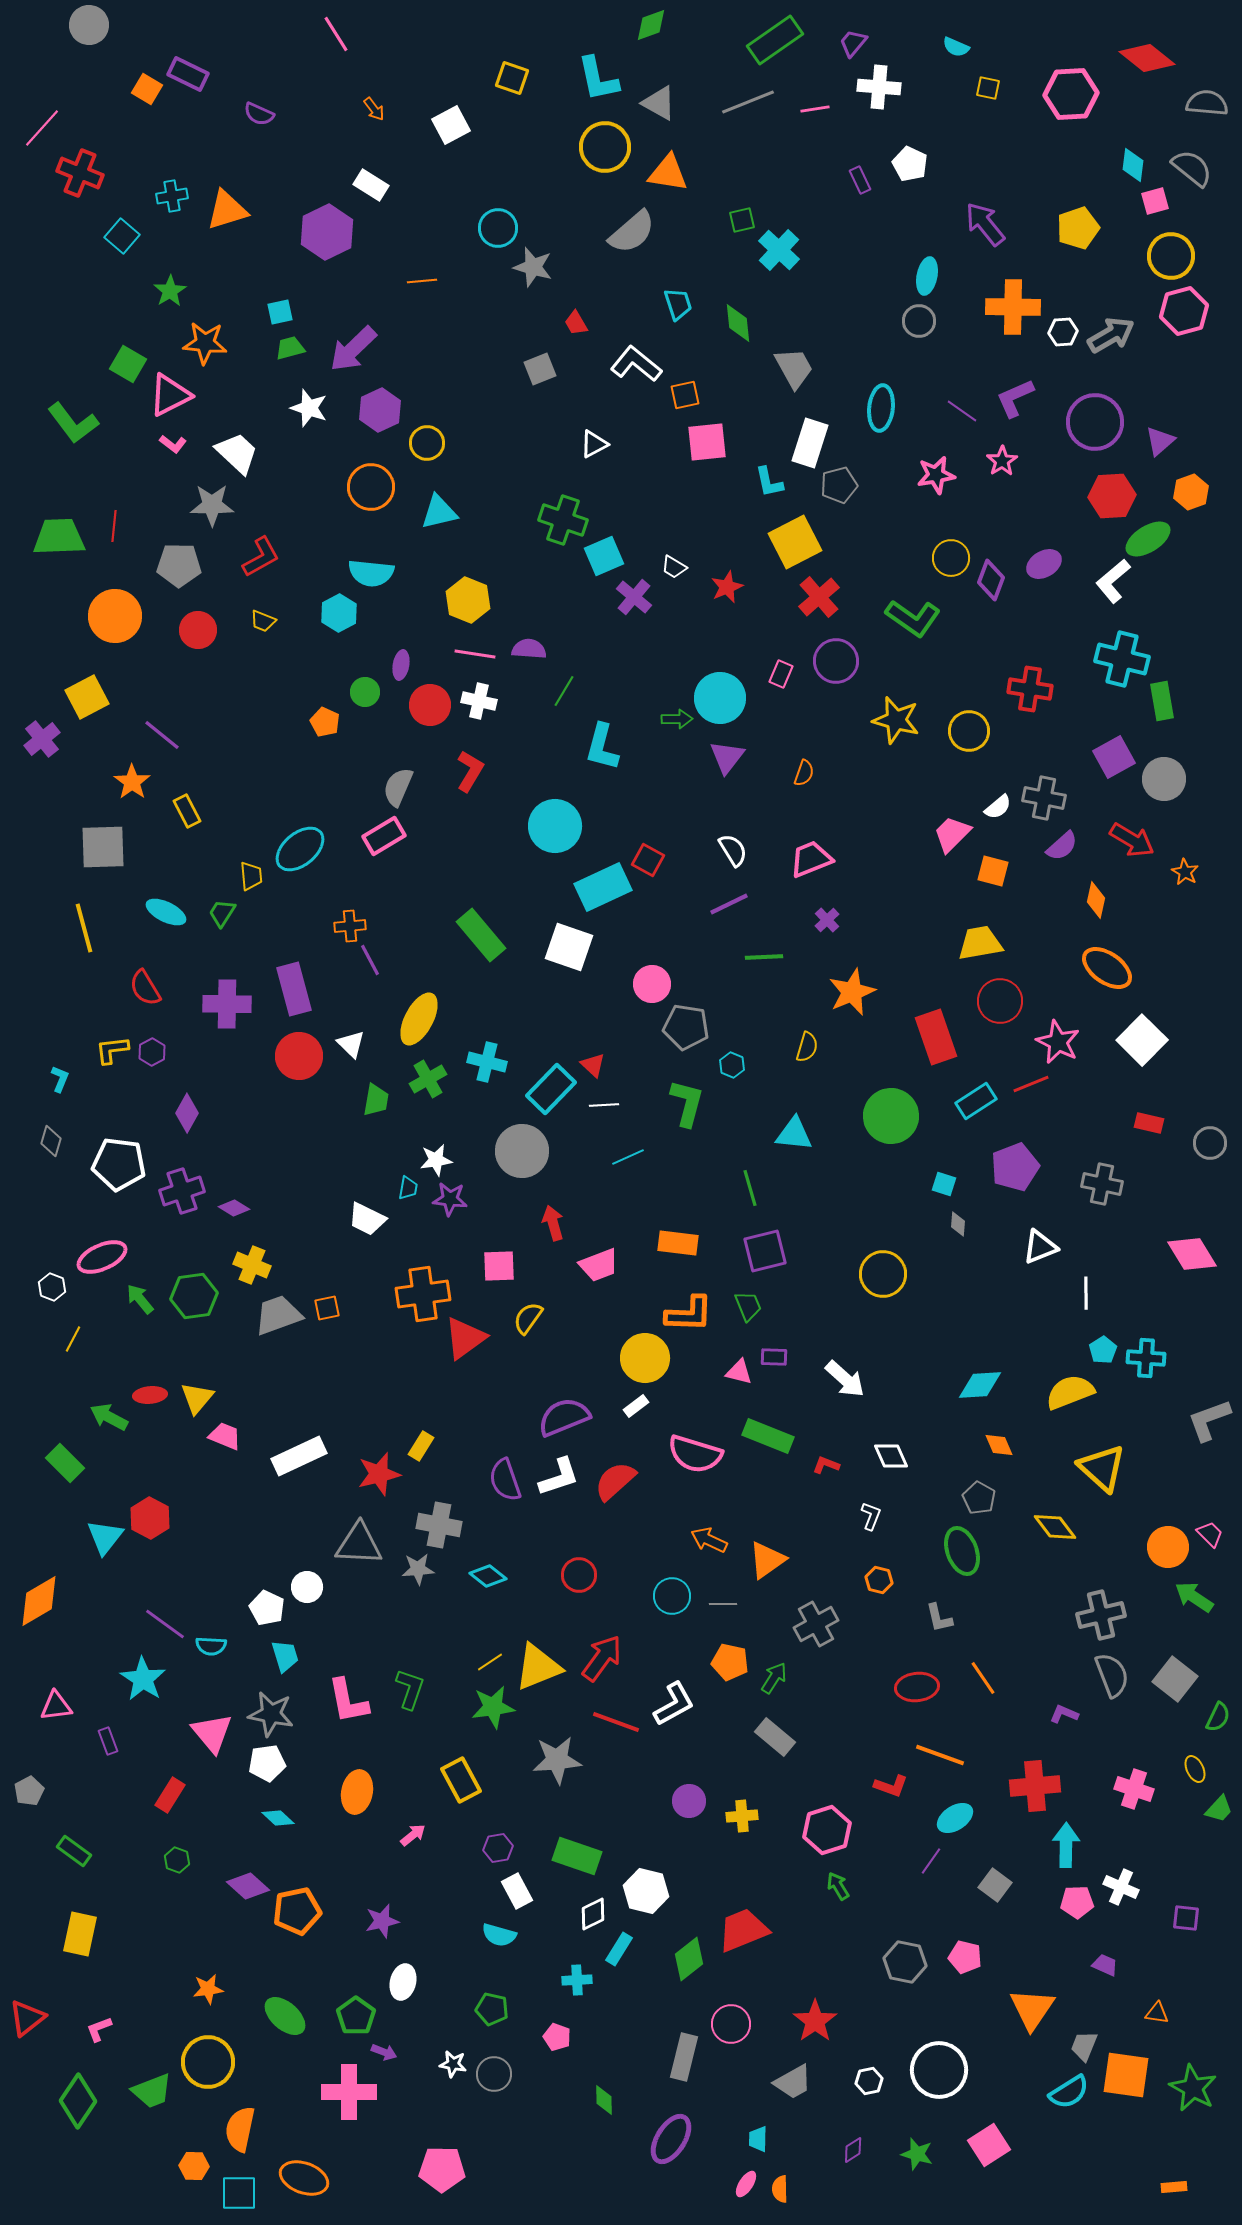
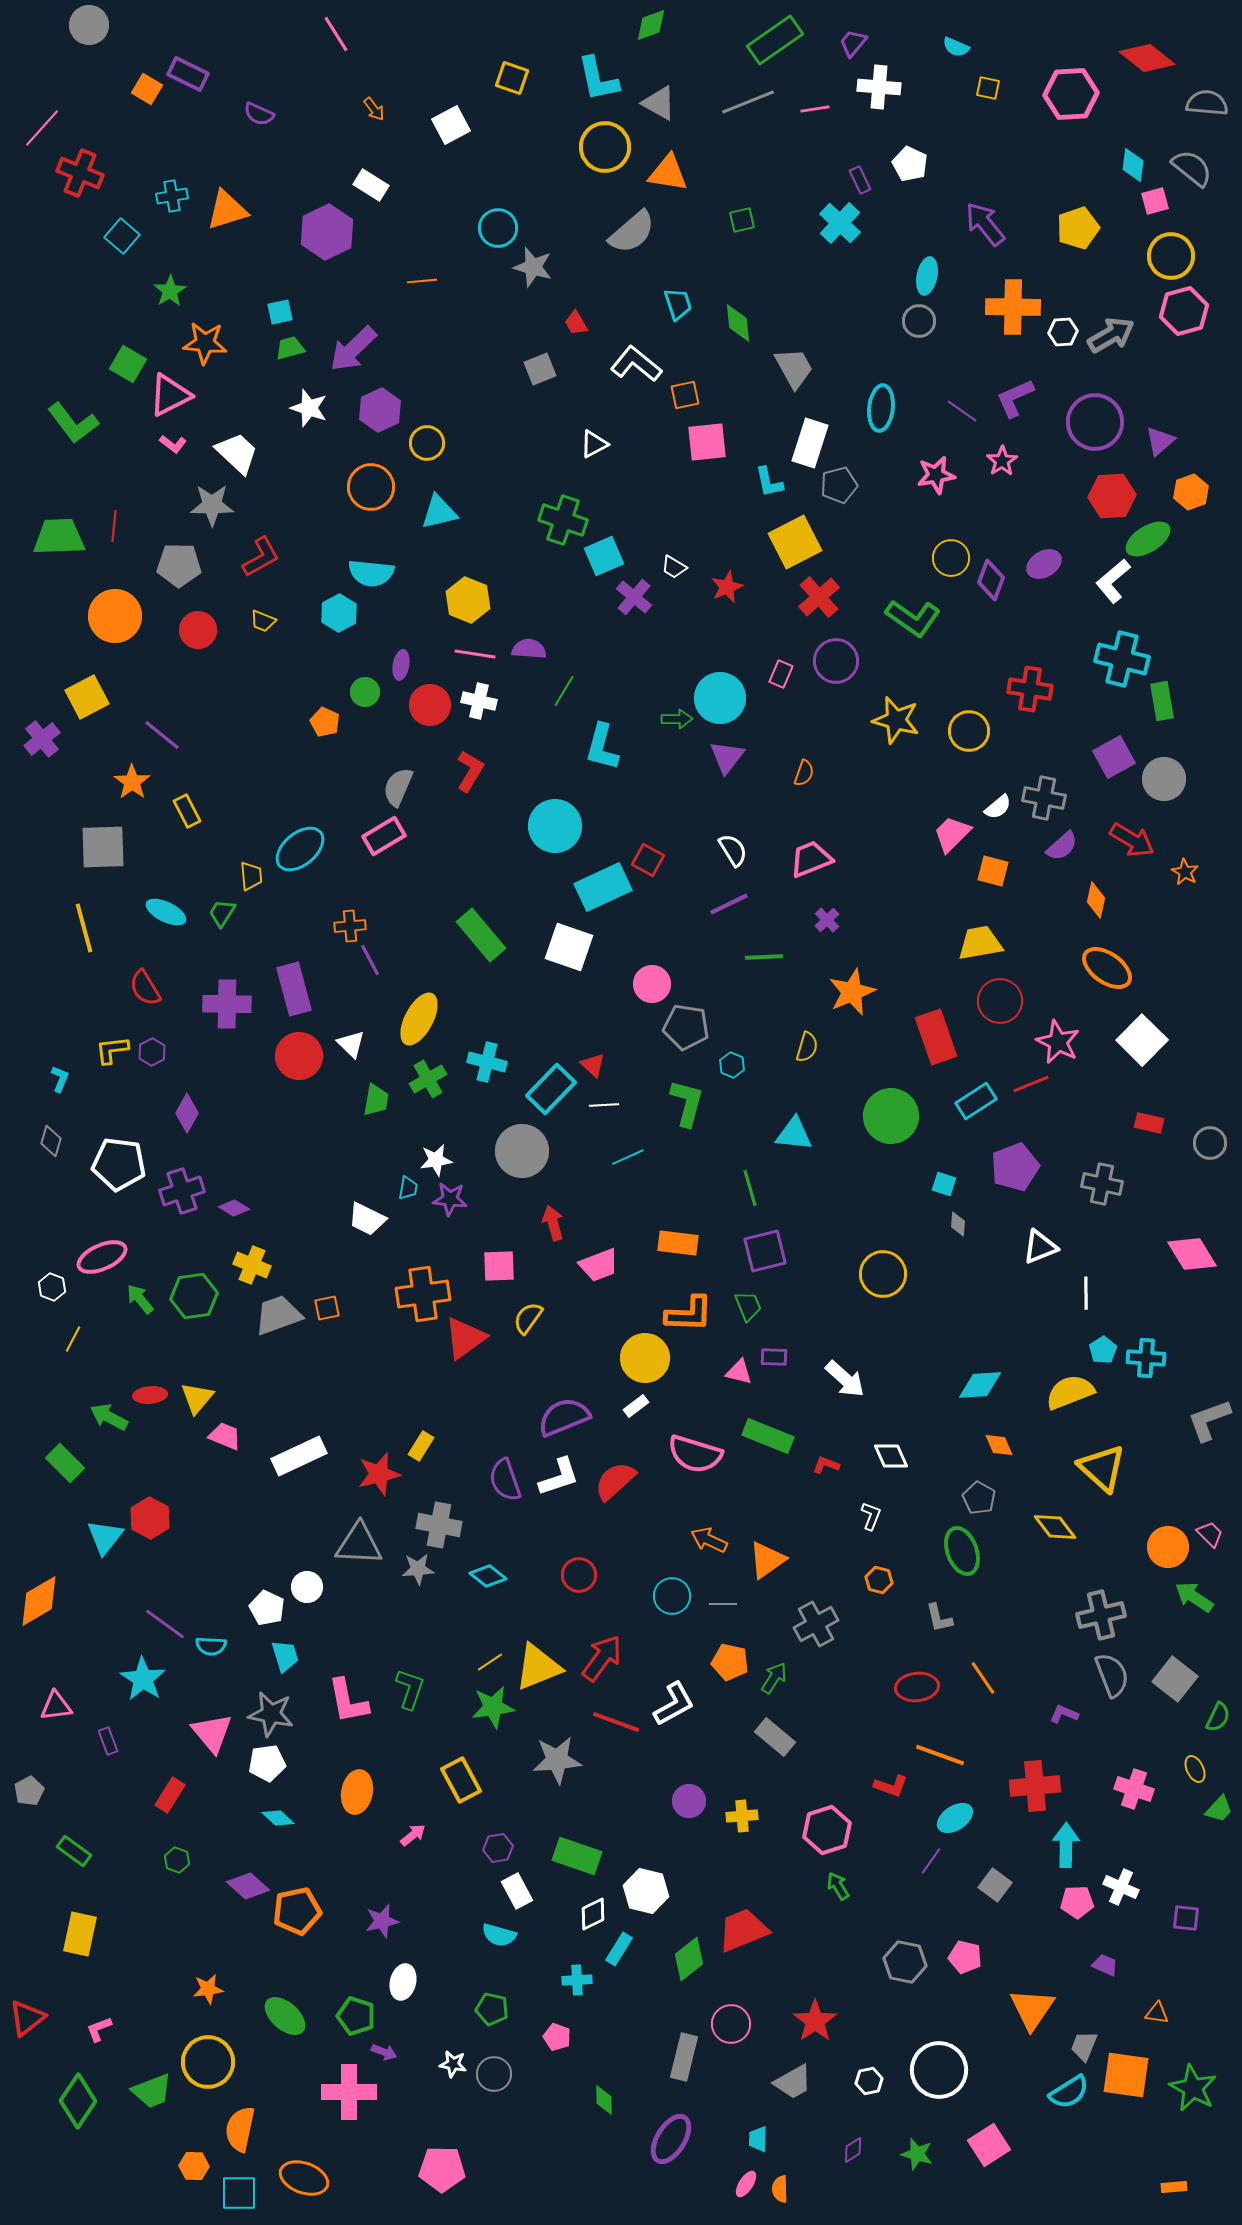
cyan cross at (779, 250): moved 61 px right, 27 px up
green pentagon at (356, 2016): rotated 18 degrees counterclockwise
